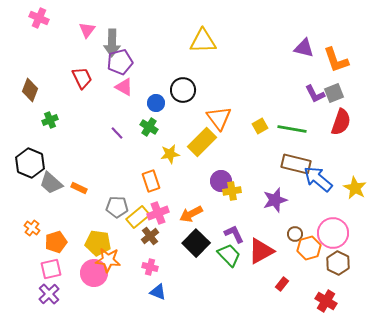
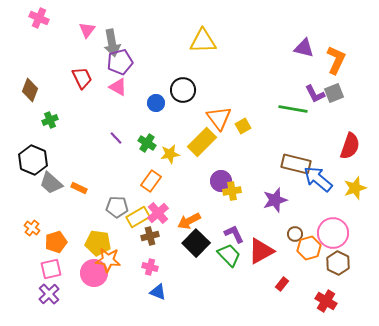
gray arrow at (112, 43): rotated 12 degrees counterclockwise
orange L-shape at (336, 60): rotated 136 degrees counterclockwise
pink triangle at (124, 87): moved 6 px left
red semicircle at (341, 122): moved 9 px right, 24 px down
yellow square at (260, 126): moved 17 px left
green cross at (149, 127): moved 2 px left, 16 px down
green line at (292, 129): moved 1 px right, 20 px up
purple line at (117, 133): moved 1 px left, 5 px down
black hexagon at (30, 163): moved 3 px right, 3 px up
orange rectangle at (151, 181): rotated 55 degrees clockwise
yellow star at (355, 188): rotated 25 degrees clockwise
pink cross at (158, 213): rotated 20 degrees counterclockwise
orange arrow at (191, 214): moved 2 px left, 7 px down
yellow rectangle at (138, 217): rotated 10 degrees clockwise
brown cross at (150, 236): rotated 24 degrees clockwise
